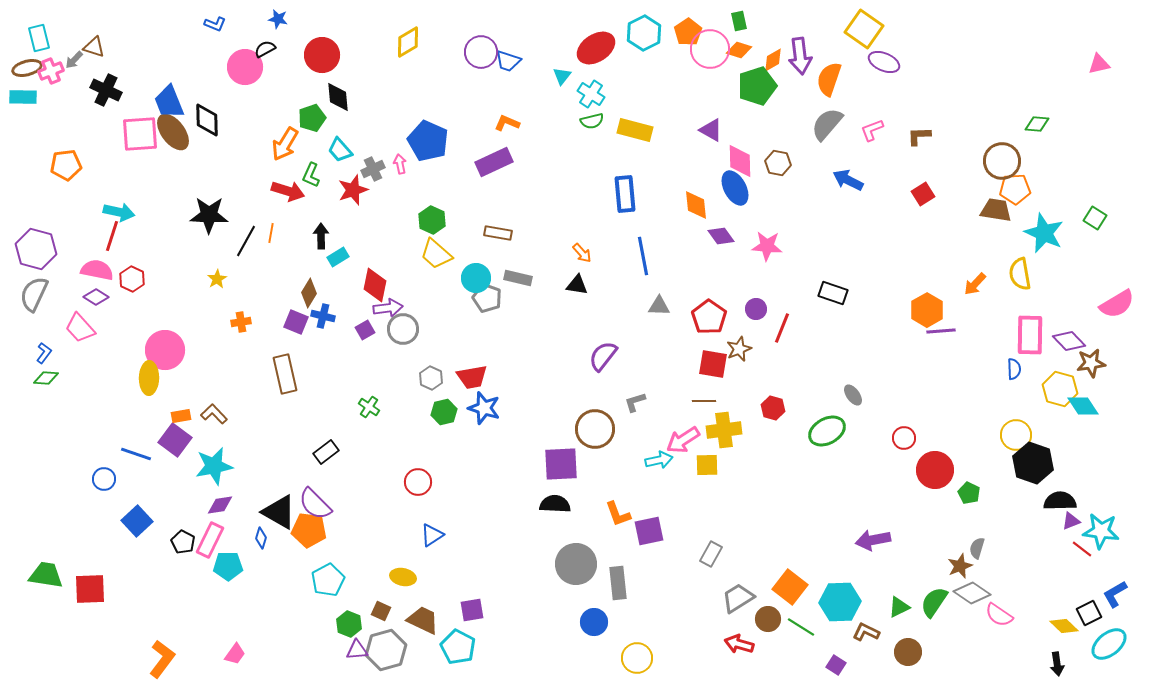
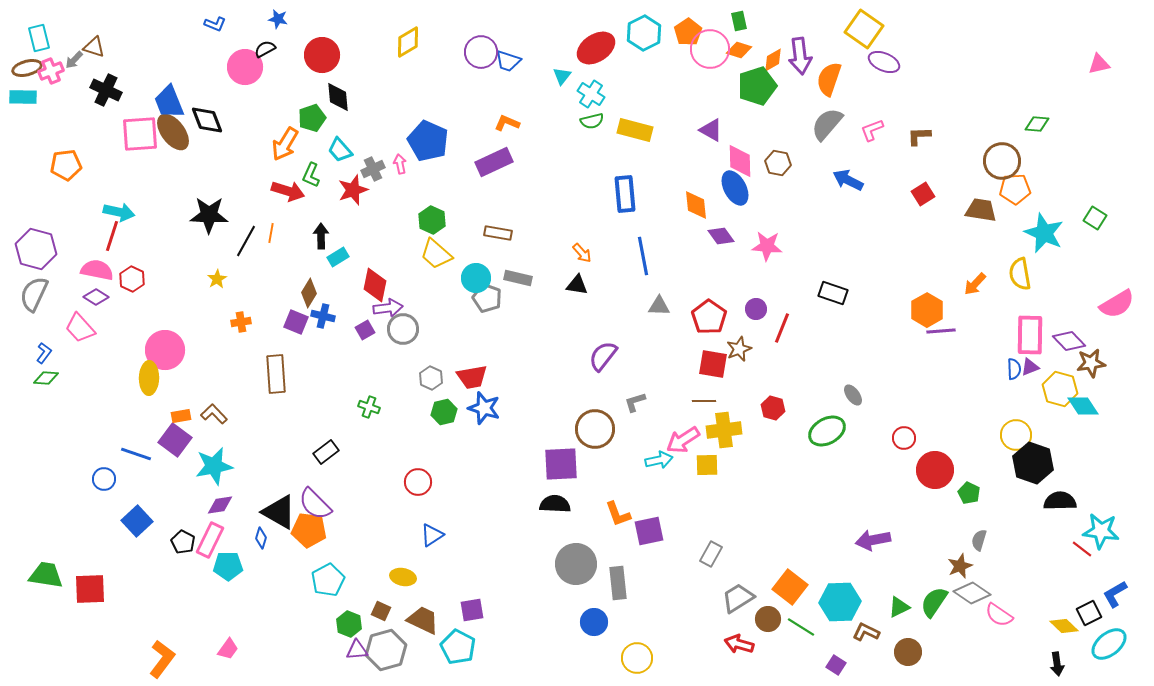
black diamond at (207, 120): rotated 20 degrees counterclockwise
brown trapezoid at (996, 210): moved 15 px left
brown rectangle at (285, 374): moved 9 px left; rotated 9 degrees clockwise
green cross at (369, 407): rotated 15 degrees counterclockwise
purple triangle at (1071, 521): moved 41 px left, 154 px up
gray semicircle at (977, 548): moved 2 px right, 8 px up
pink trapezoid at (235, 654): moved 7 px left, 5 px up
